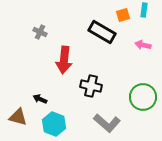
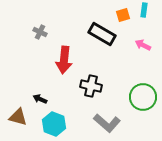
black rectangle: moved 2 px down
pink arrow: rotated 14 degrees clockwise
